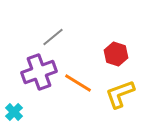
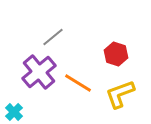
purple cross: rotated 20 degrees counterclockwise
